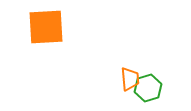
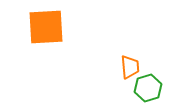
orange trapezoid: moved 12 px up
